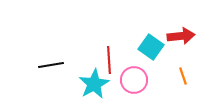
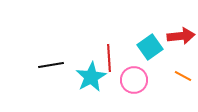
cyan square: moved 1 px left; rotated 20 degrees clockwise
red line: moved 2 px up
orange line: rotated 42 degrees counterclockwise
cyan star: moved 3 px left, 7 px up
